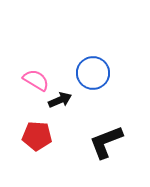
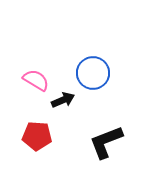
black arrow: moved 3 px right
